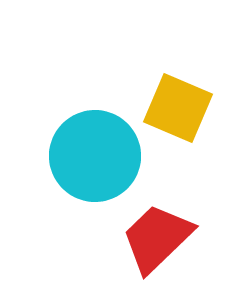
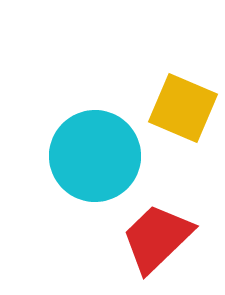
yellow square: moved 5 px right
